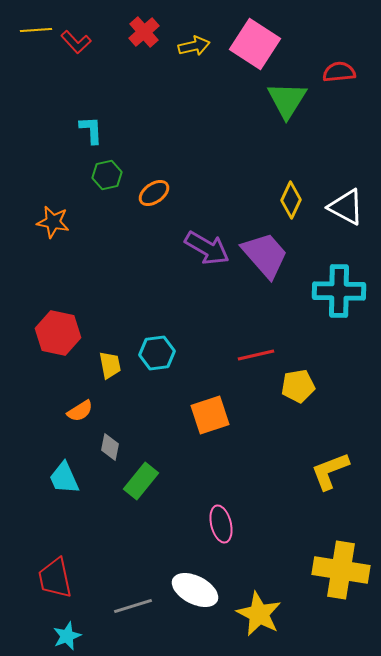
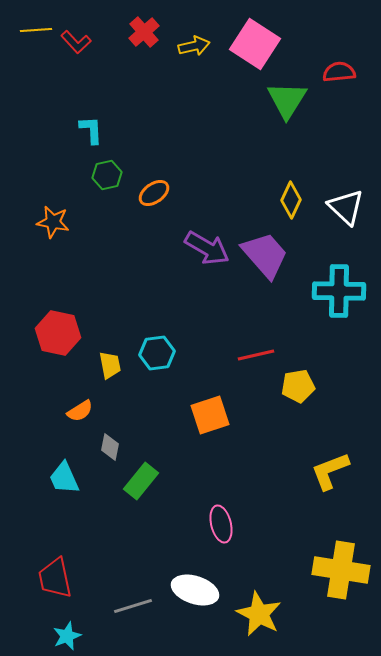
white triangle: rotated 15 degrees clockwise
white ellipse: rotated 9 degrees counterclockwise
